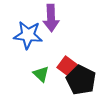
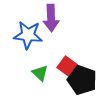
green triangle: moved 1 px left, 1 px up
black pentagon: moved 1 px right; rotated 8 degrees counterclockwise
